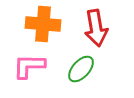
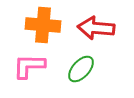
orange cross: moved 1 px down
red arrow: rotated 105 degrees clockwise
